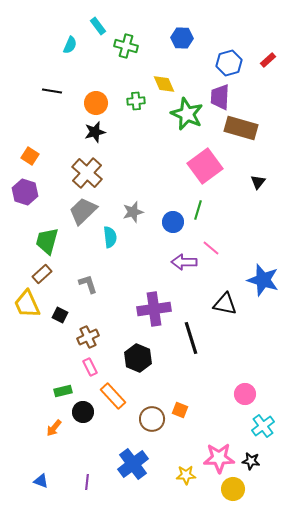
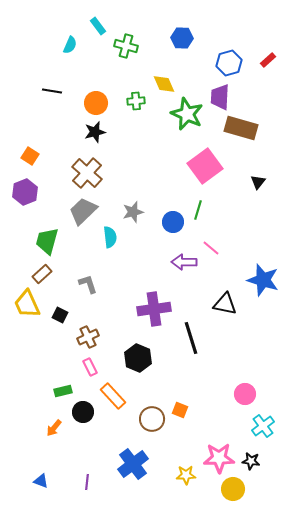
purple hexagon at (25, 192): rotated 20 degrees clockwise
